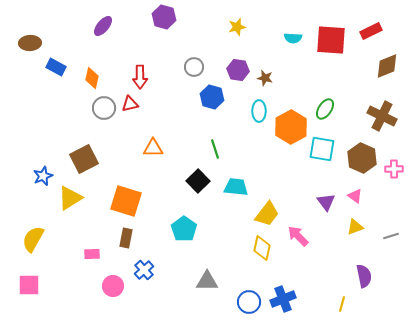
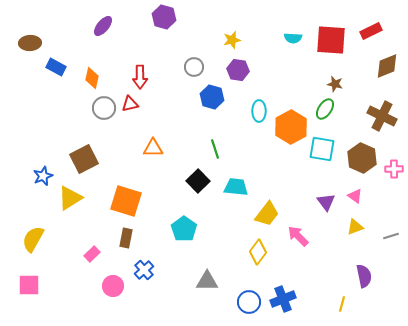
yellow star at (237, 27): moved 5 px left, 13 px down
brown star at (265, 78): moved 70 px right, 6 px down
yellow diamond at (262, 248): moved 4 px left, 4 px down; rotated 25 degrees clockwise
pink rectangle at (92, 254): rotated 42 degrees counterclockwise
